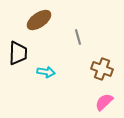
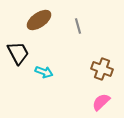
gray line: moved 11 px up
black trapezoid: rotated 30 degrees counterclockwise
cyan arrow: moved 2 px left; rotated 12 degrees clockwise
pink semicircle: moved 3 px left
